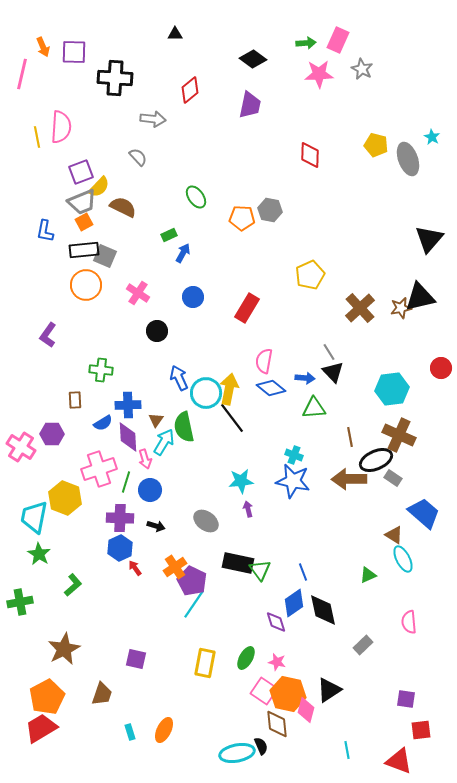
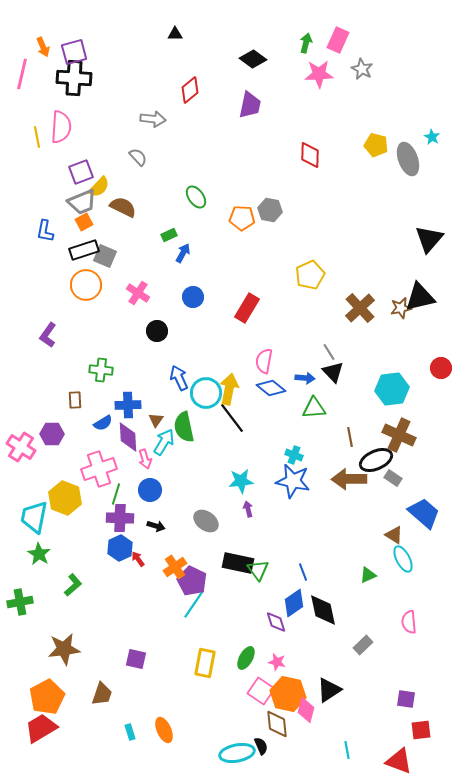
green arrow at (306, 43): rotated 72 degrees counterclockwise
purple square at (74, 52): rotated 16 degrees counterclockwise
black cross at (115, 78): moved 41 px left
black rectangle at (84, 250): rotated 12 degrees counterclockwise
green line at (126, 482): moved 10 px left, 12 px down
red arrow at (135, 568): moved 3 px right, 9 px up
green triangle at (260, 570): moved 2 px left
brown star at (64, 649): rotated 20 degrees clockwise
pink square at (264, 691): moved 3 px left
orange ellipse at (164, 730): rotated 50 degrees counterclockwise
